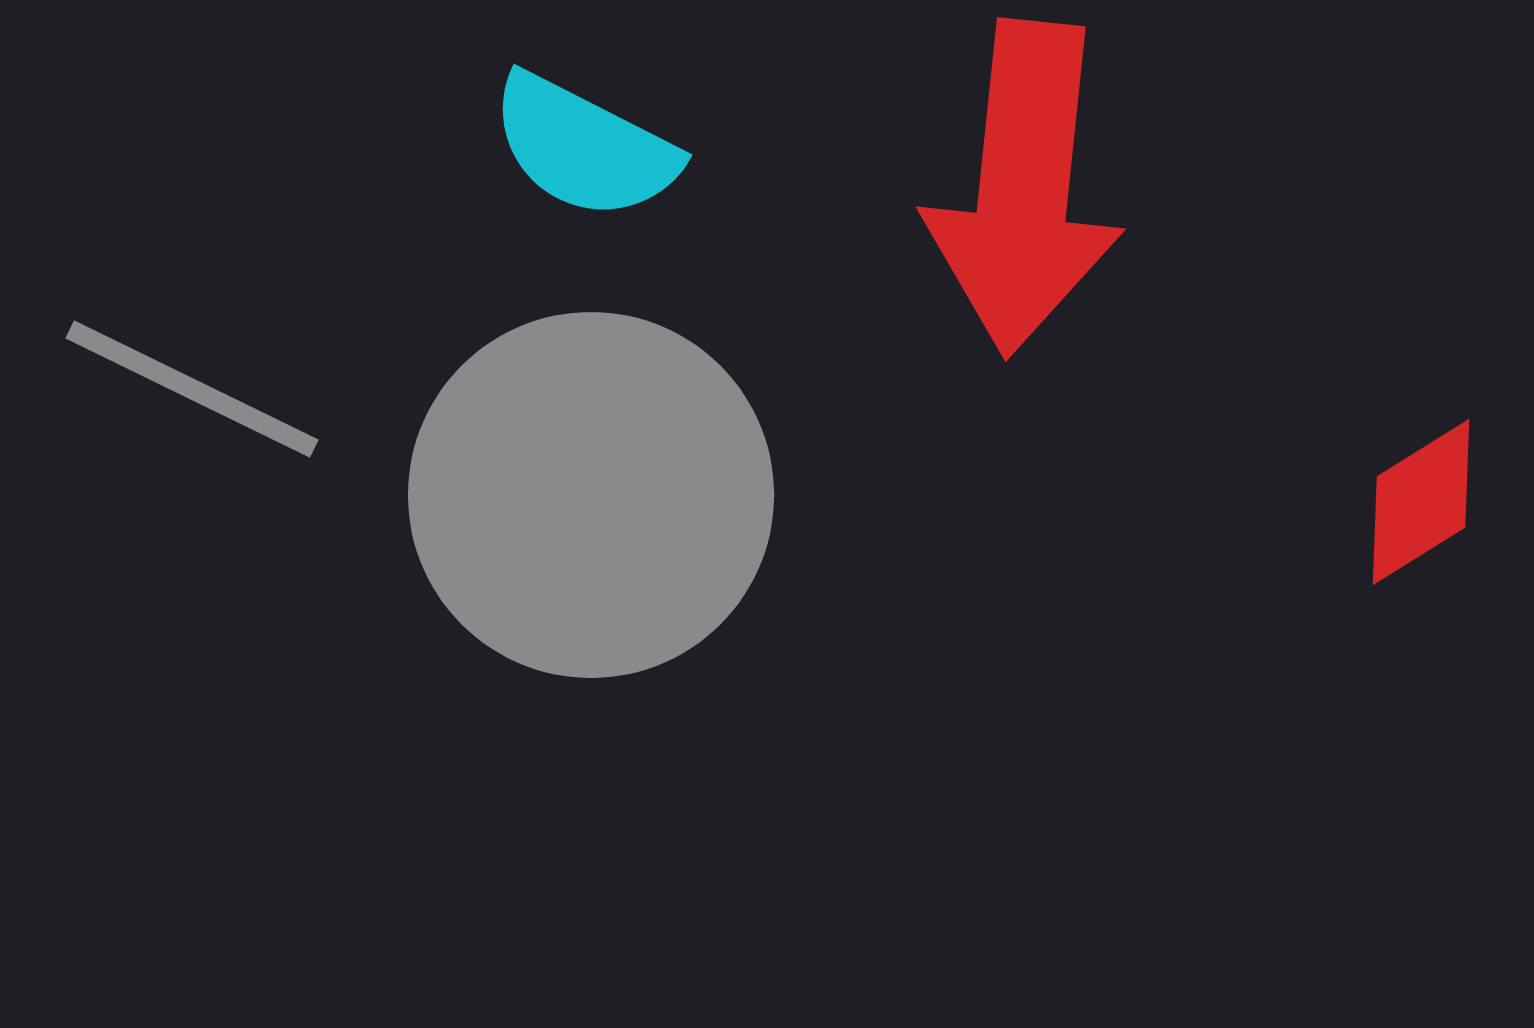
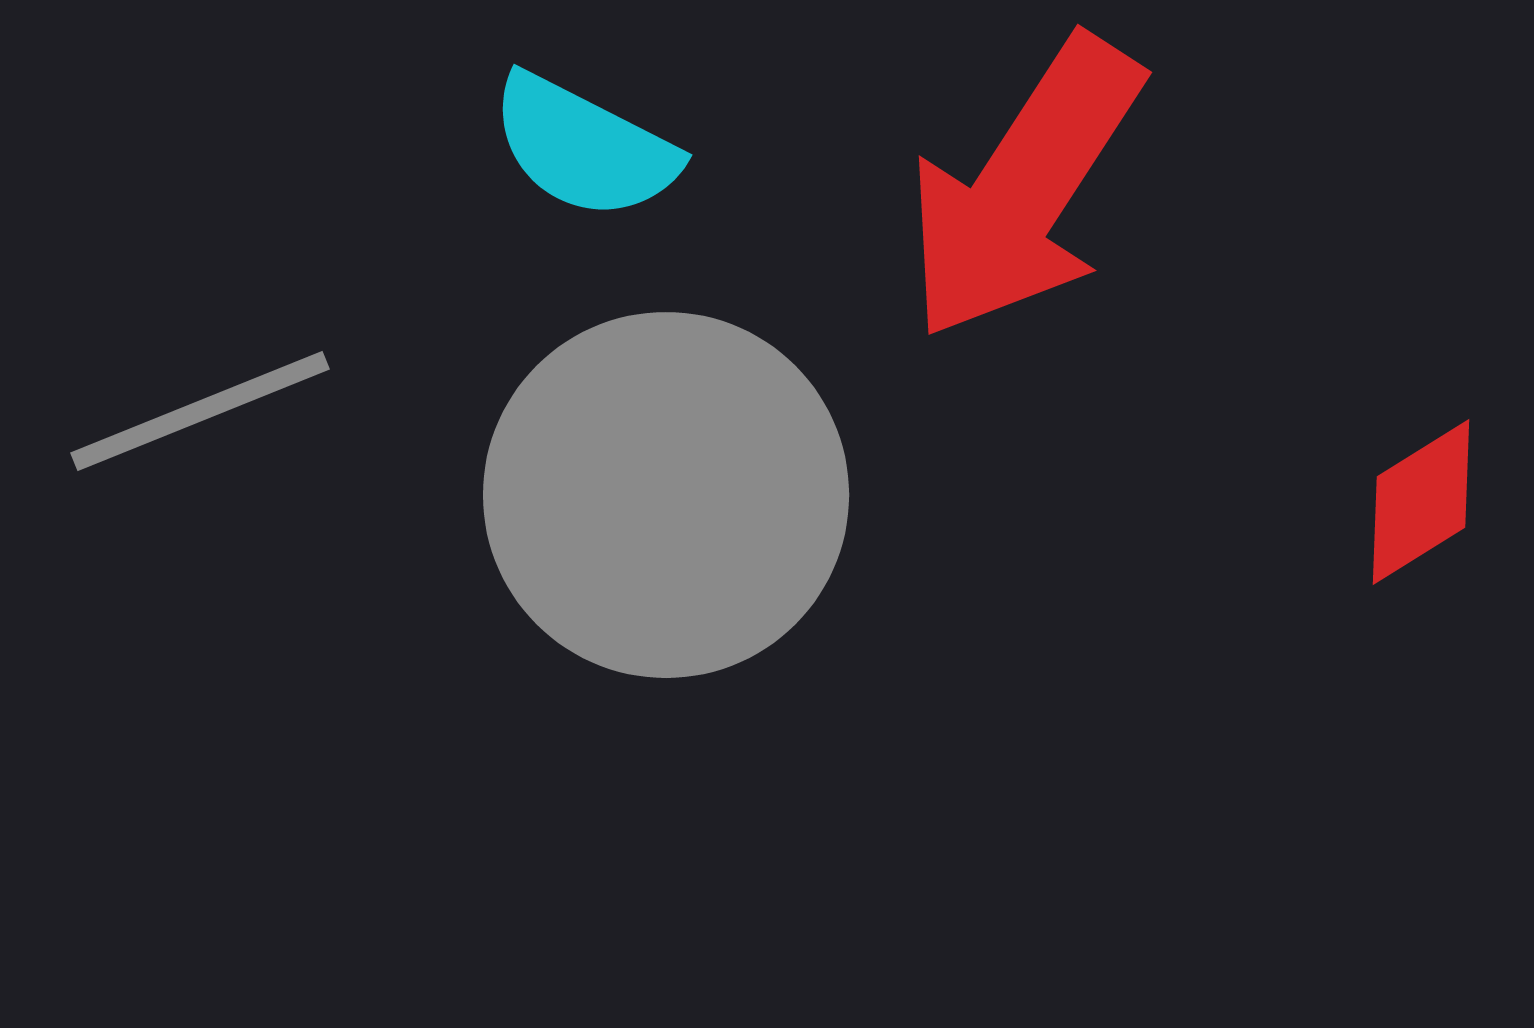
red arrow: rotated 27 degrees clockwise
gray line: moved 8 px right, 22 px down; rotated 48 degrees counterclockwise
gray circle: moved 75 px right
